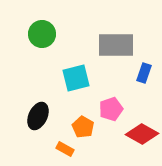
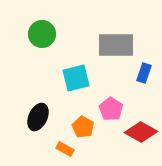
pink pentagon: rotated 20 degrees counterclockwise
black ellipse: moved 1 px down
red diamond: moved 1 px left, 2 px up
